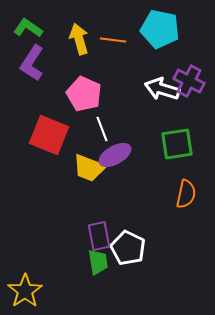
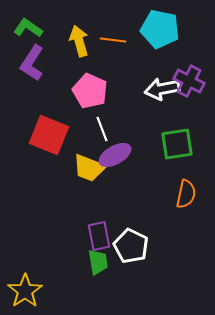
yellow arrow: moved 2 px down
white arrow: rotated 28 degrees counterclockwise
pink pentagon: moved 6 px right, 3 px up
white pentagon: moved 3 px right, 2 px up
